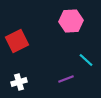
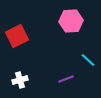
red square: moved 5 px up
cyan line: moved 2 px right
white cross: moved 1 px right, 2 px up
